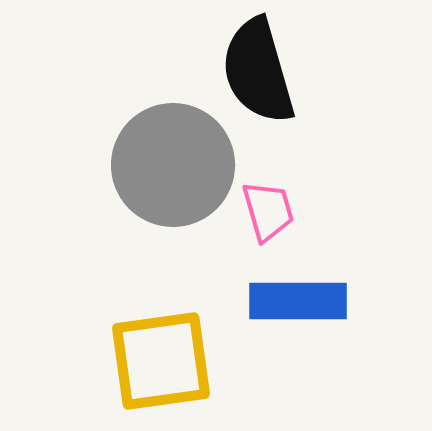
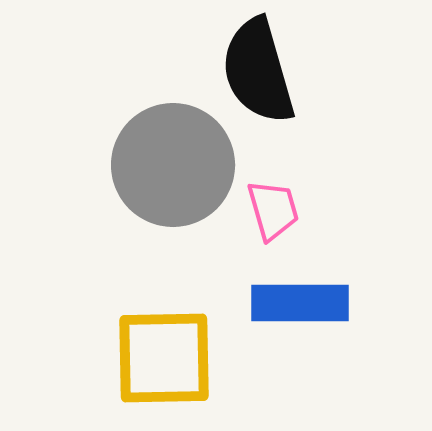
pink trapezoid: moved 5 px right, 1 px up
blue rectangle: moved 2 px right, 2 px down
yellow square: moved 3 px right, 3 px up; rotated 7 degrees clockwise
